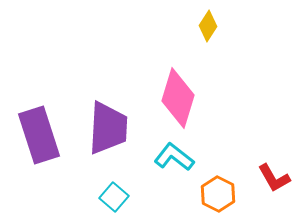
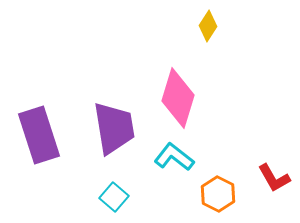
purple trapezoid: moved 6 px right; rotated 12 degrees counterclockwise
